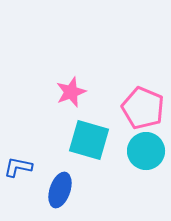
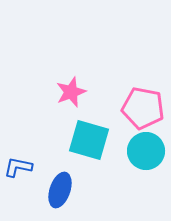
pink pentagon: rotated 12 degrees counterclockwise
